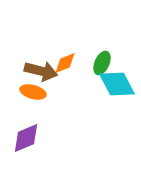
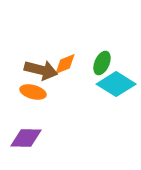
orange diamond: moved 1 px down
brown arrow: moved 1 px up
cyan diamond: moved 1 px left; rotated 30 degrees counterclockwise
purple diamond: rotated 24 degrees clockwise
